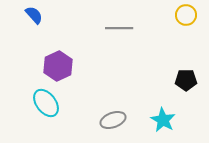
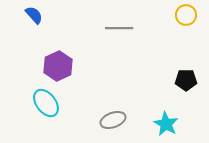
cyan star: moved 3 px right, 4 px down
